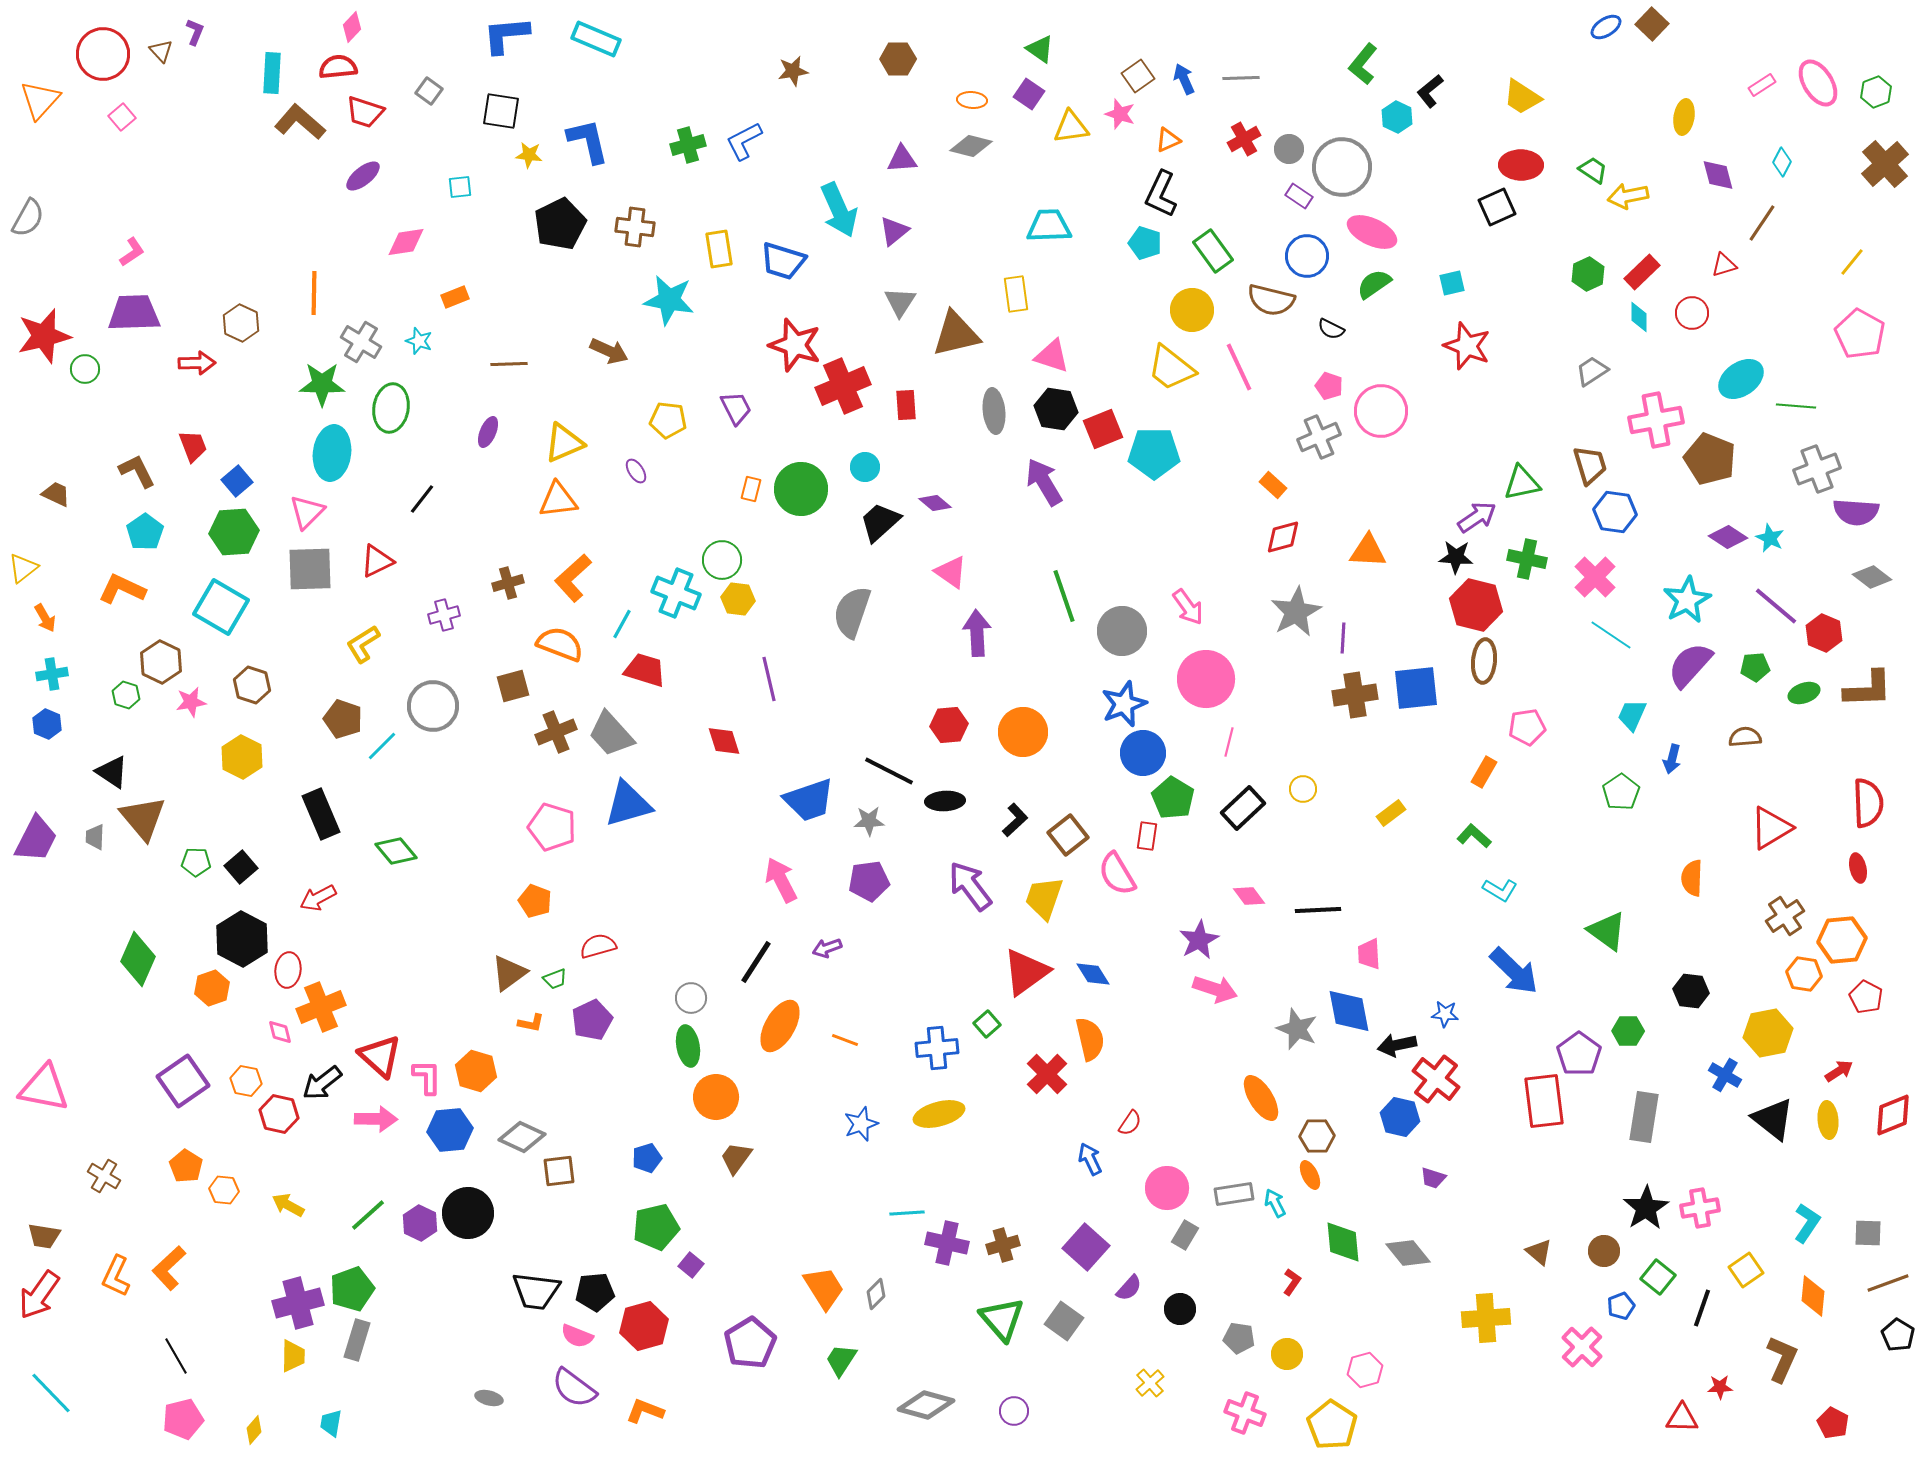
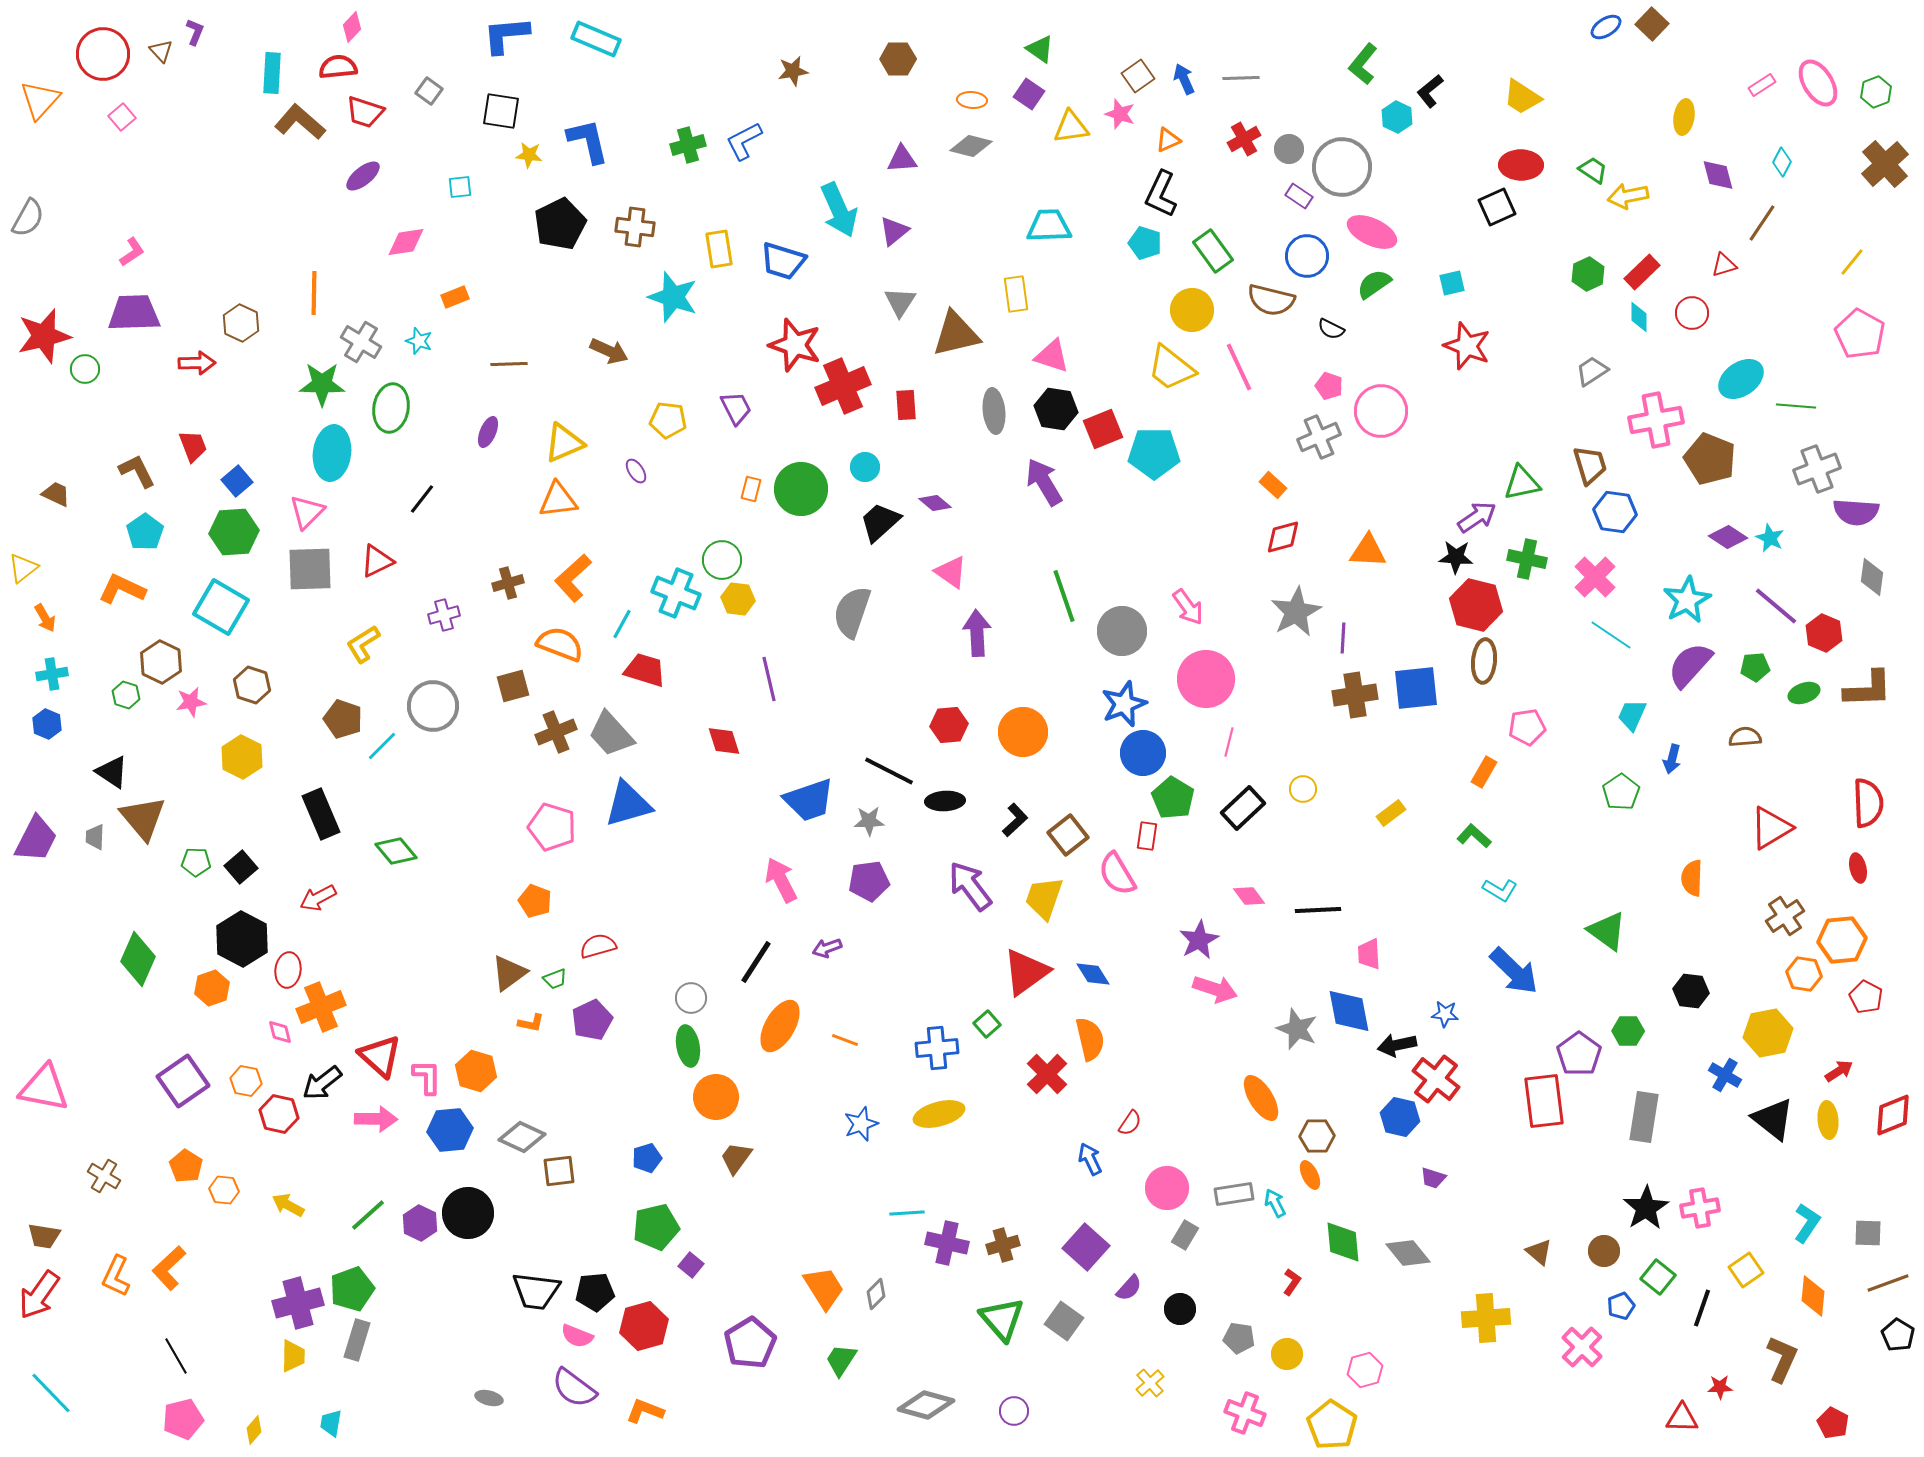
cyan star at (669, 300): moved 4 px right, 3 px up; rotated 9 degrees clockwise
gray diamond at (1872, 577): rotated 60 degrees clockwise
